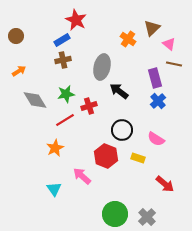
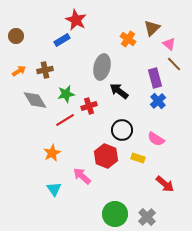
brown cross: moved 18 px left, 10 px down
brown line: rotated 35 degrees clockwise
orange star: moved 3 px left, 5 px down
